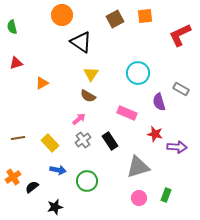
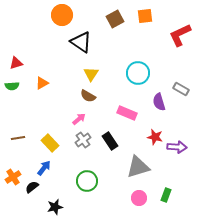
green semicircle: moved 59 px down; rotated 80 degrees counterclockwise
red star: moved 3 px down
blue arrow: moved 14 px left, 2 px up; rotated 63 degrees counterclockwise
